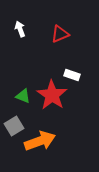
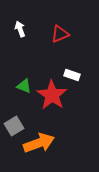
green triangle: moved 1 px right, 10 px up
orange arrow: moved 1 px left, 2 px down
